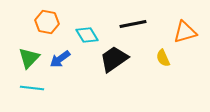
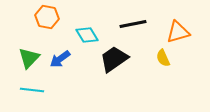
orange hexagon: moved 5 px up
orange triangle: moved 7 px left
cyan line: moved 2 px down
